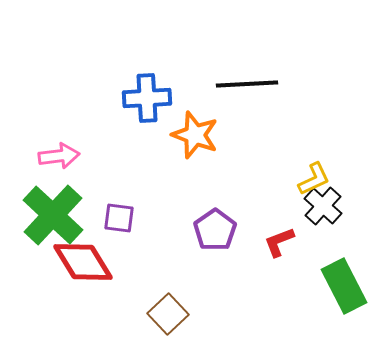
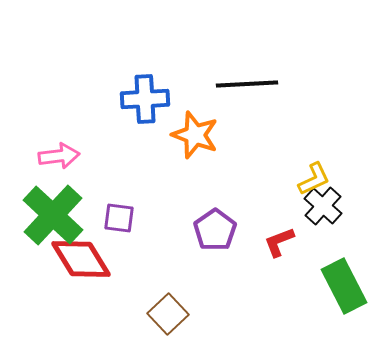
blue cross: moved 2 px left, 1 px down
red diamond: moved 2 px left, 3 px up
